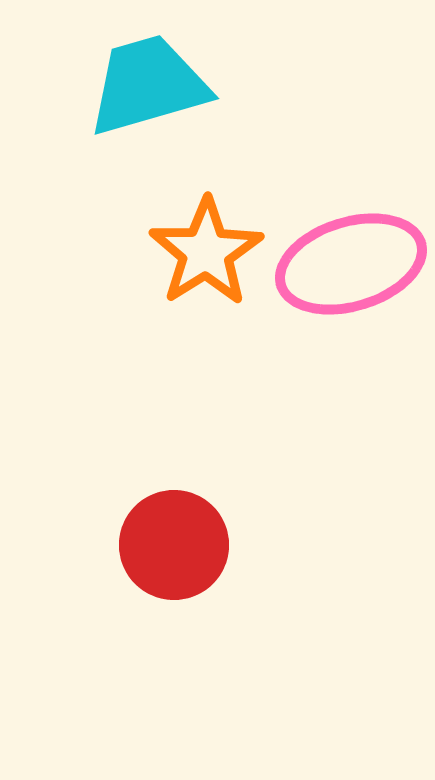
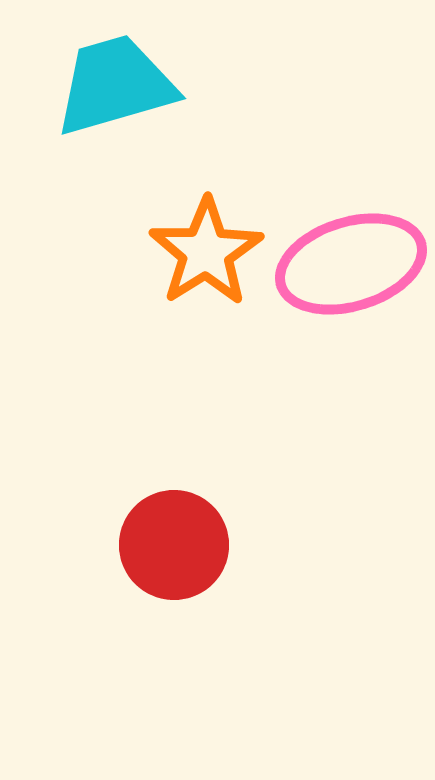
cyan trapezoid: moved 33 px left
